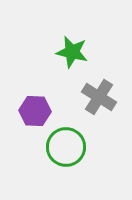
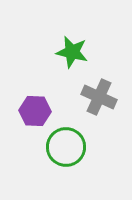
gray cross: rotated 8 degrees counterclockwise
